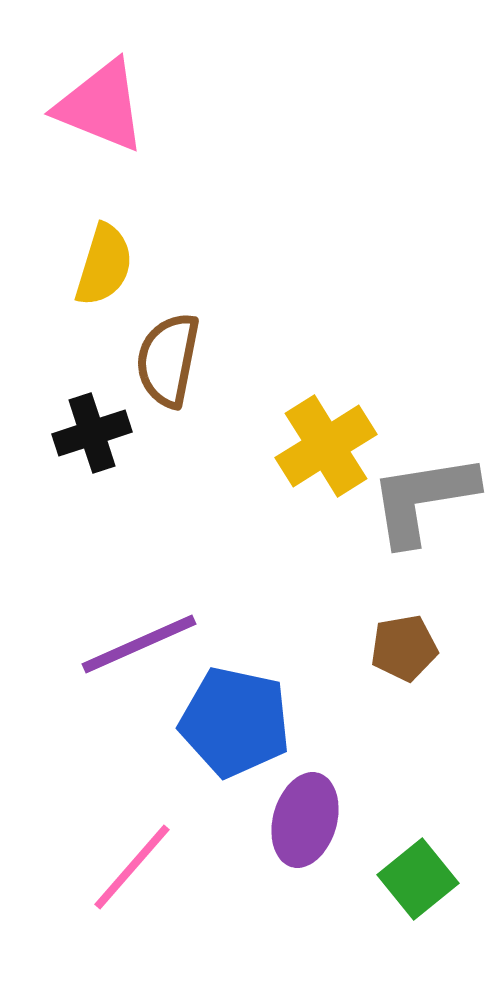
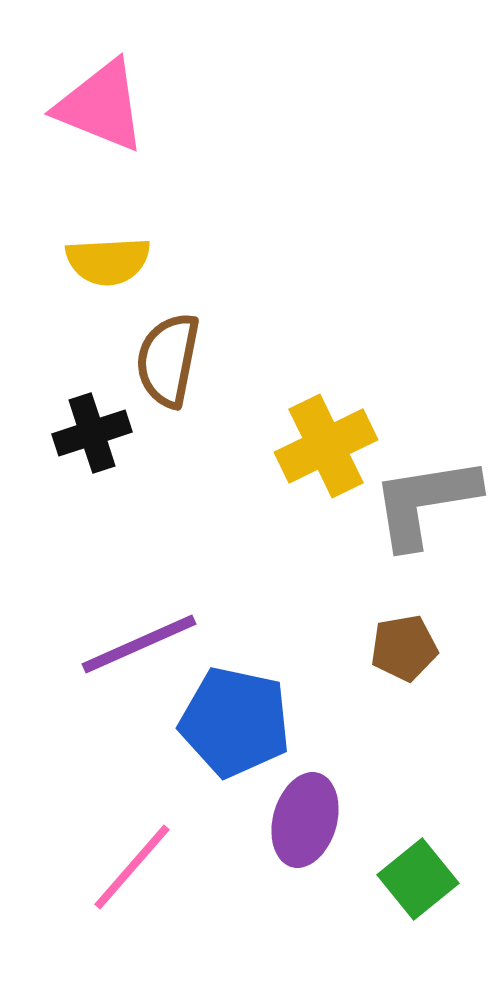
yellow semicircle: moved 4 px right, 4 px up; rotated 70 degrees clockwise
yellow cross: rotated 6 degrees clockwise
gray L-shape: moved 2 px right, 3 px down
